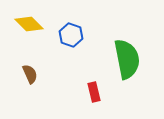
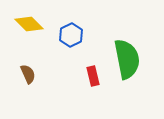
blue hexagon: rotated 15 degrees clockwise
brown semicircle: moved 2 px left
red rectangle: moved 1 px left, 16 px up
